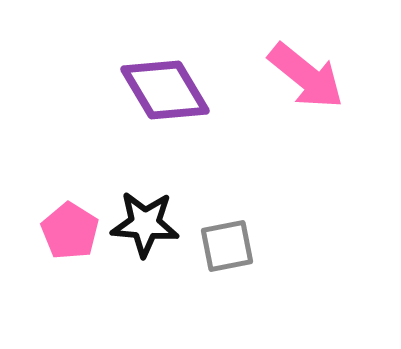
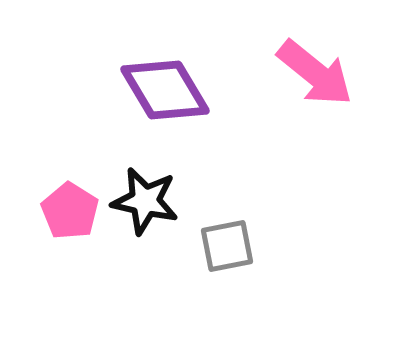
pink arrow: moved 9 px right, 3 px up
black star: moved 23 px up; rotated 8 degrees clockwise
pink pentagon: moved 20 px up
